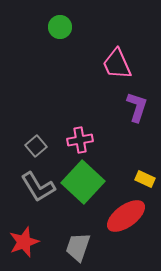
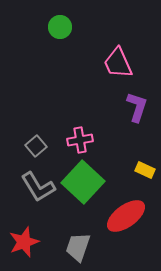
pink trapezoid: moved 1 px right, 1 px up
yellow rectangle: moved 9 px up
